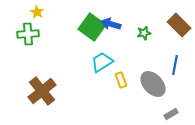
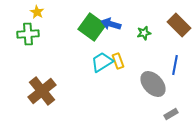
yellow rectangle: moved 3 px left, 19 px up
